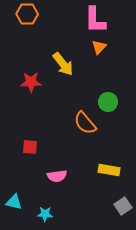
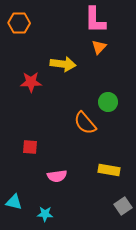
orange hexagon: moved 8 px left, 9 px down
yellow arrow: rotated 45 degrees counterclockwise
